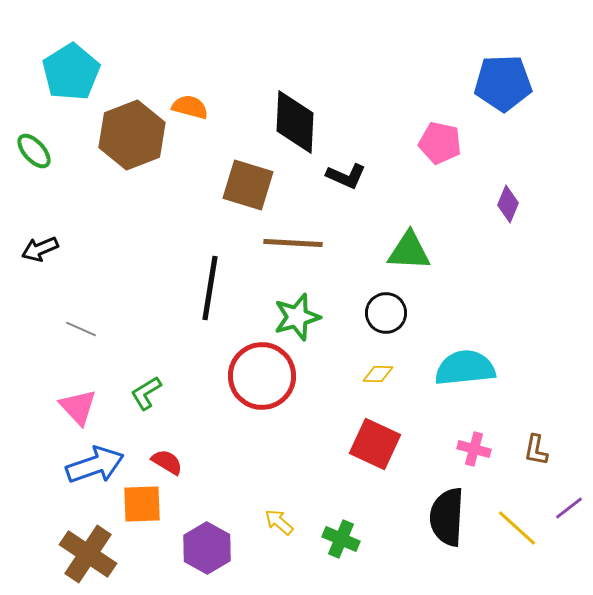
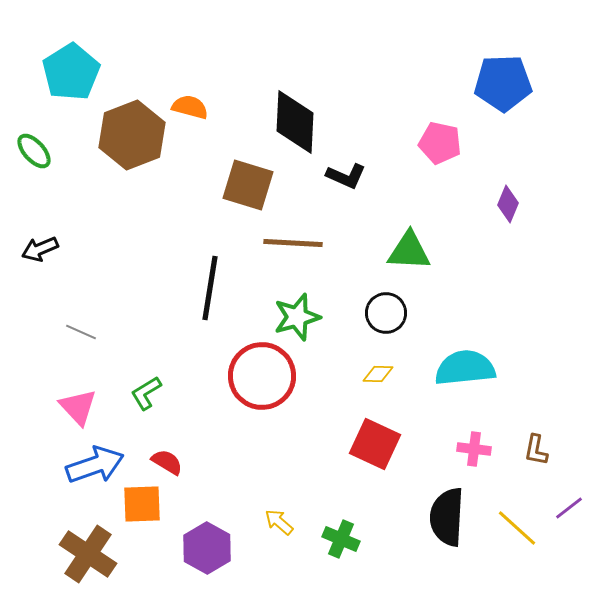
gray line: moved 3 px down
pink cross: rotated 8 degrees counterclockwise
